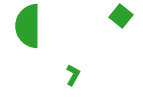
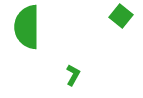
green semicircle: moved 1 px left, 1 px down
